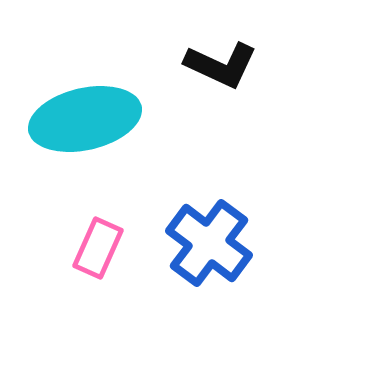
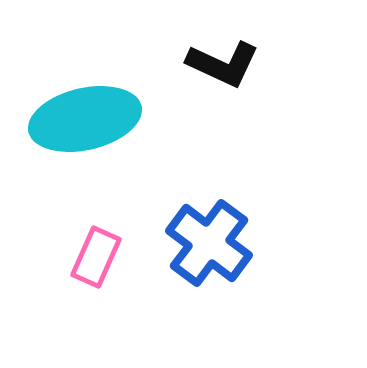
black L-shape: moved 2 px right, 1 px up
pink rectangle: moved 2 px left, 9 px down
